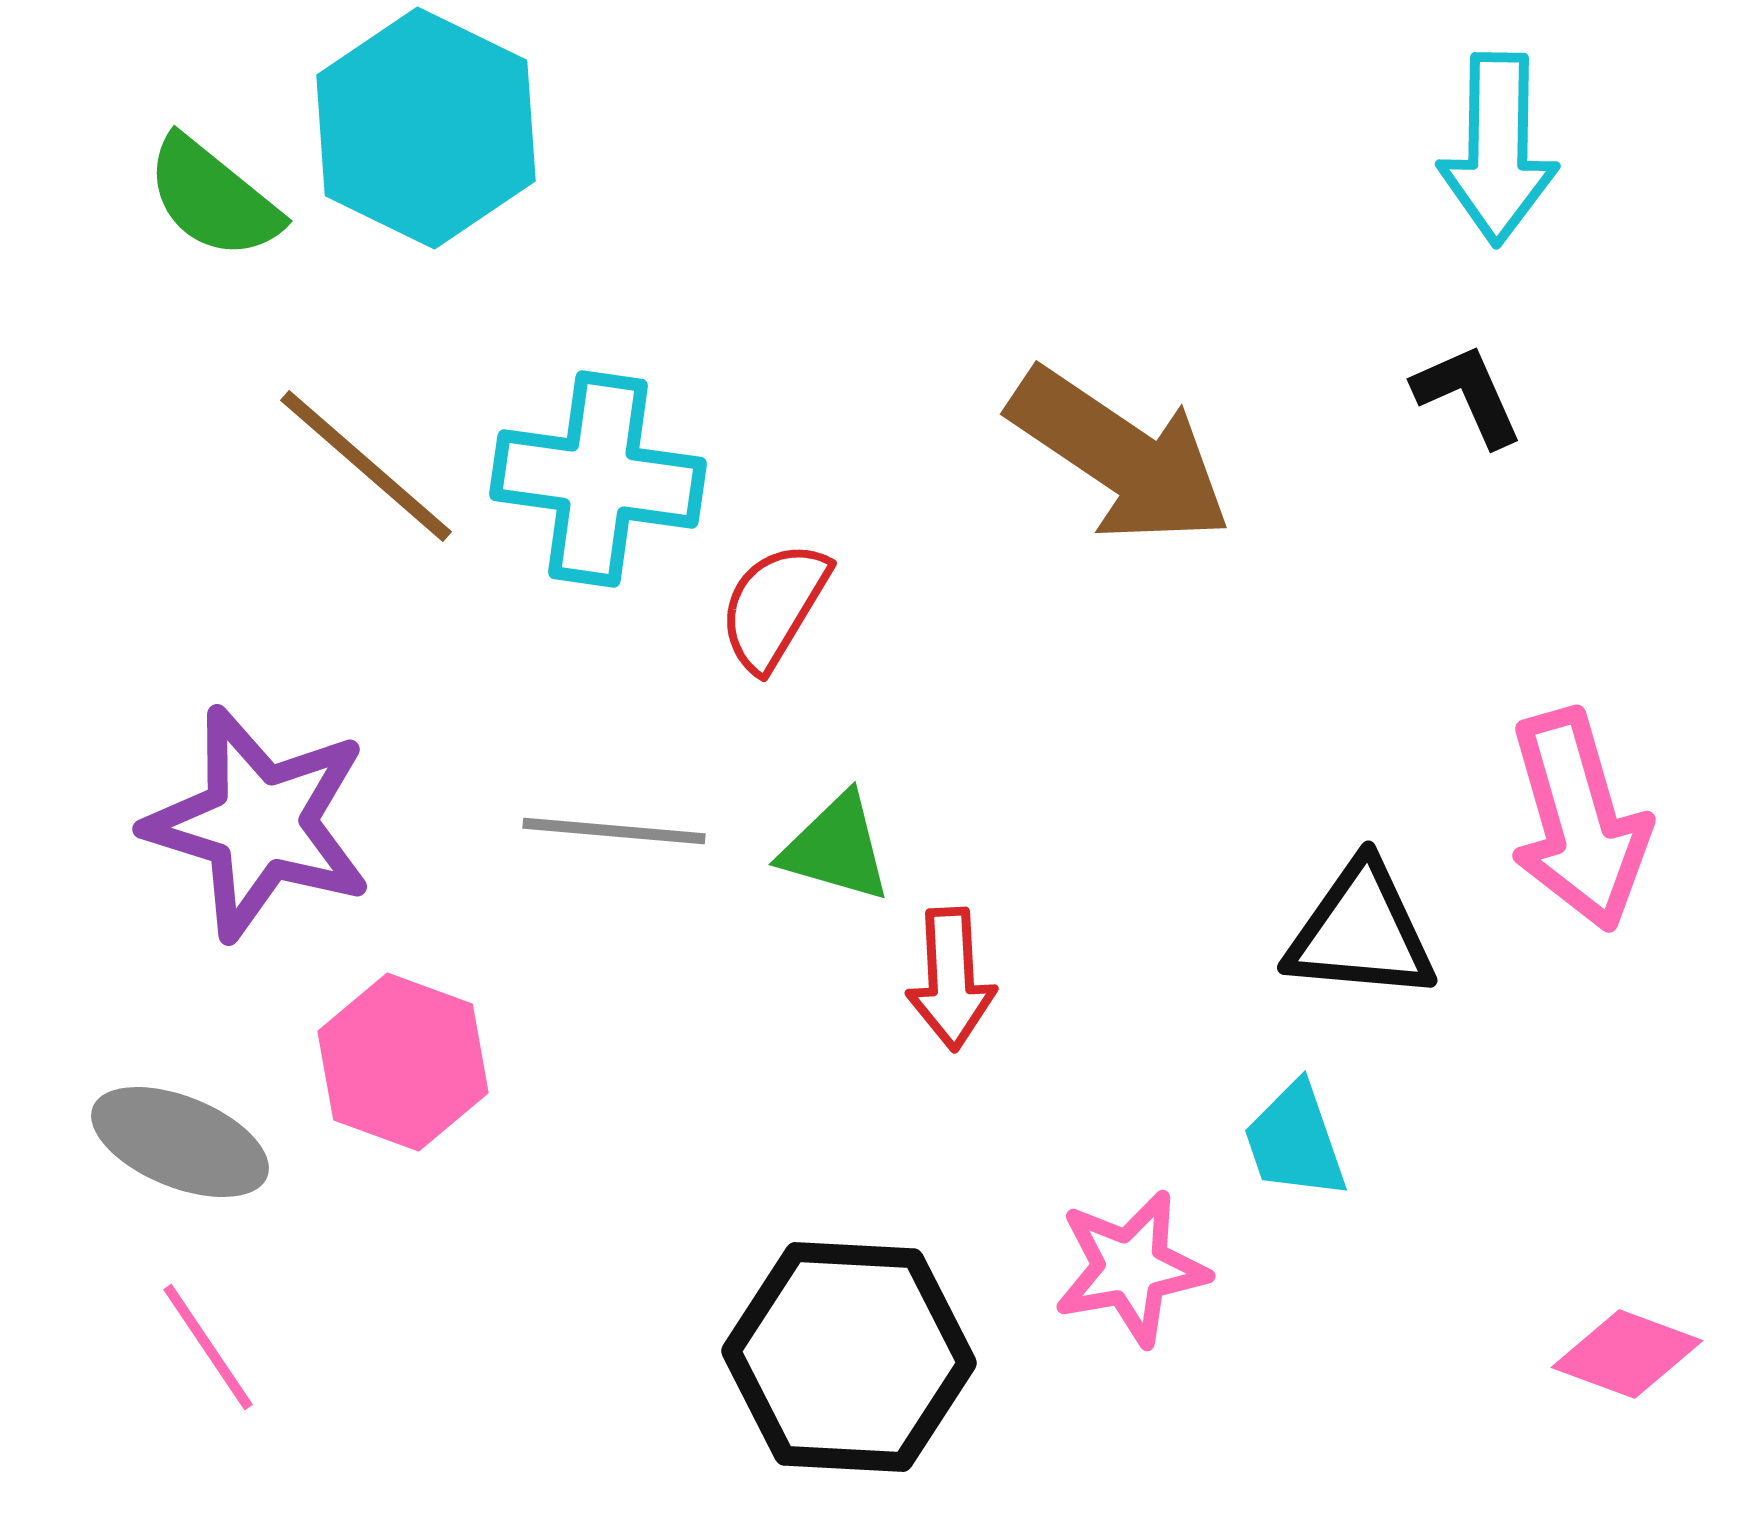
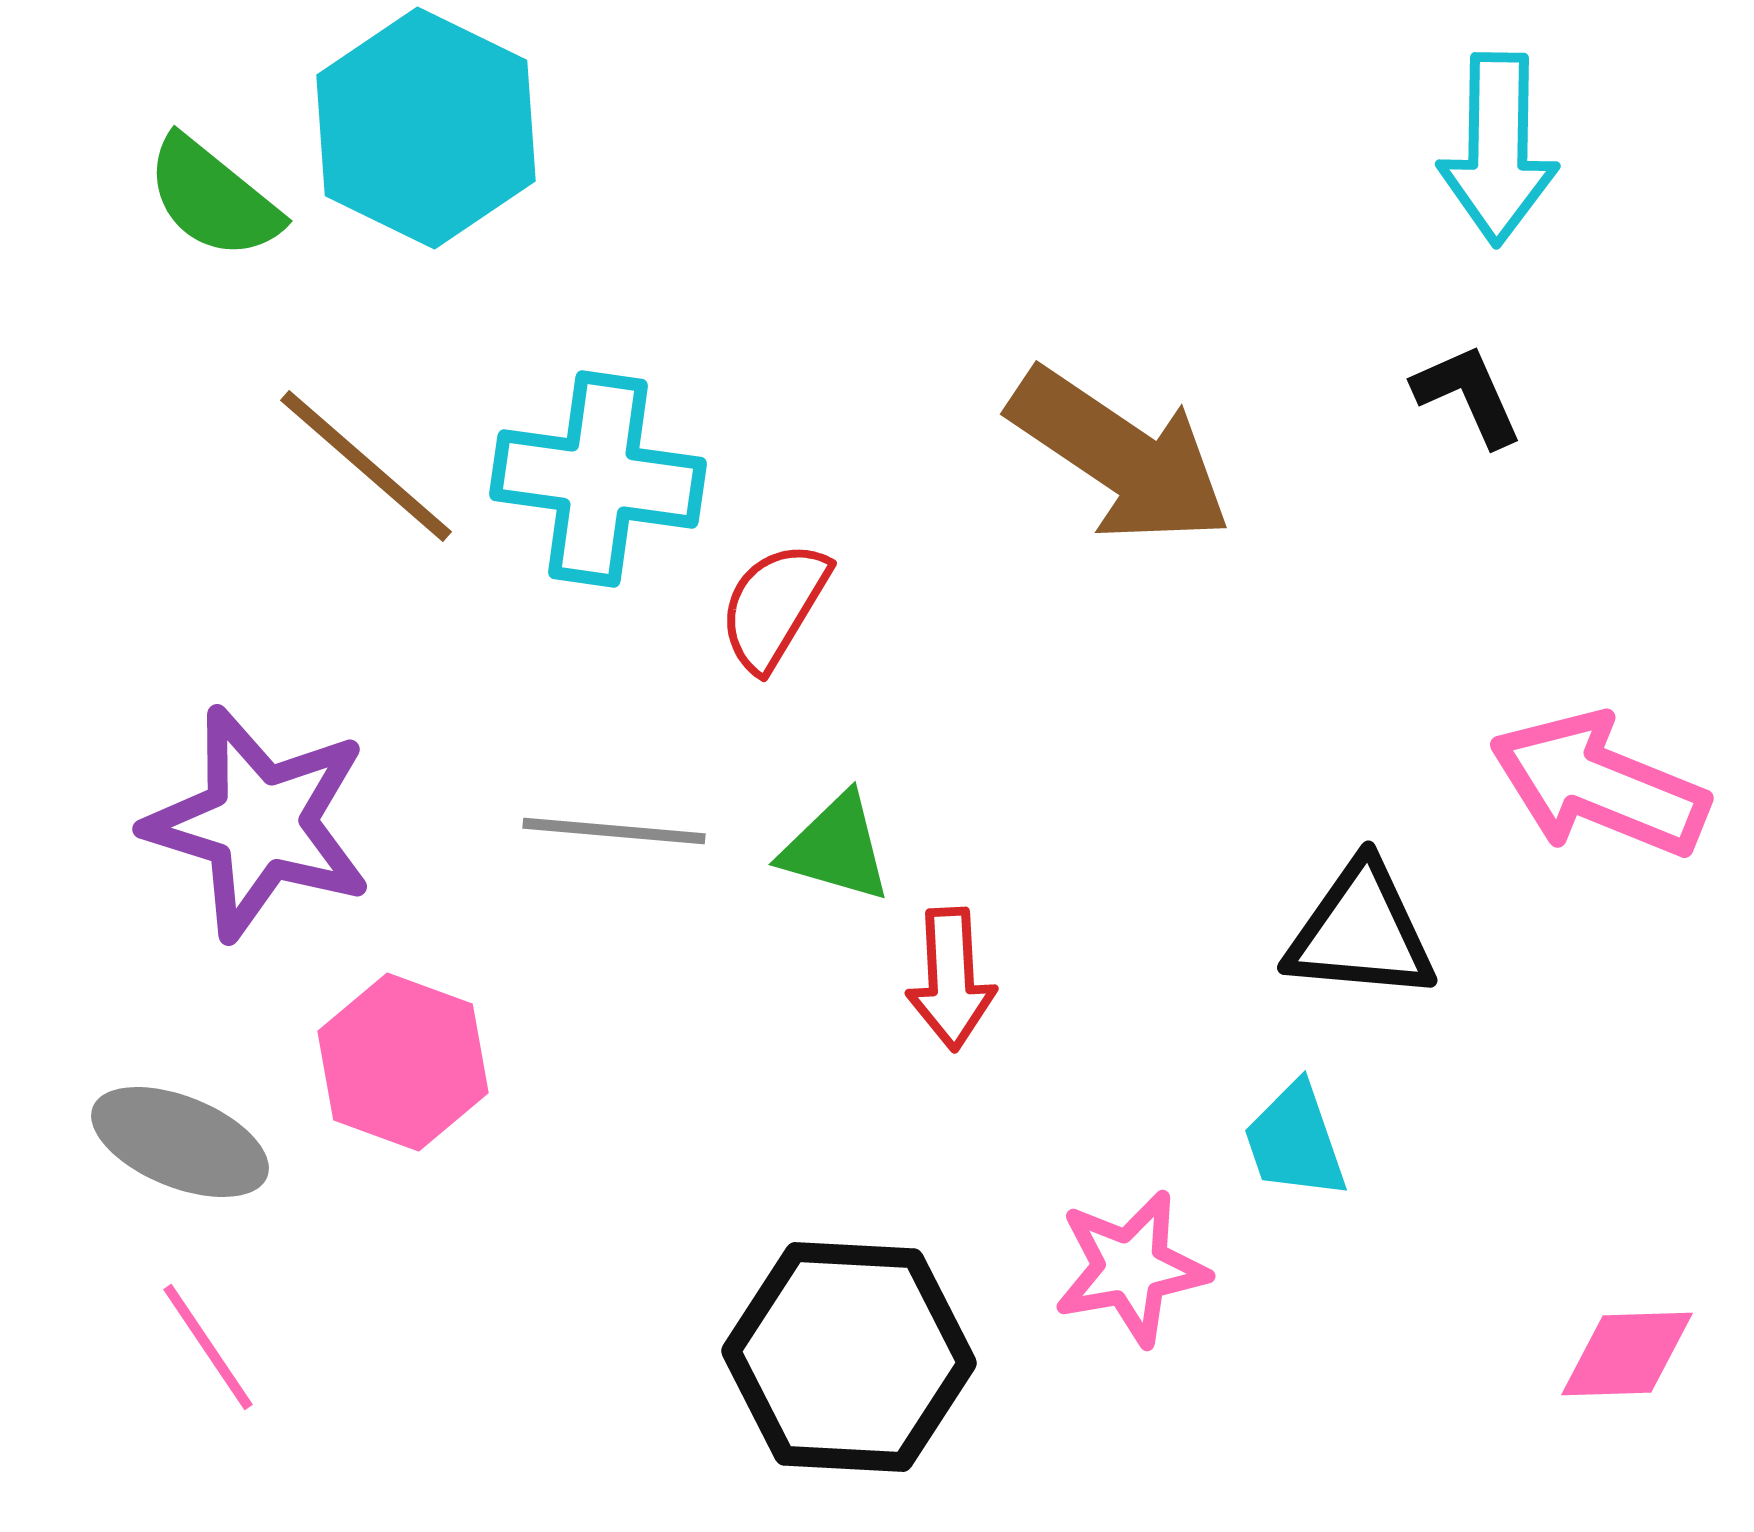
pink arrow: moved 20 px right, 35 px up; rotated 128 degrees clockwise
pink diamond: rotated 22 degrees counterclockwise
